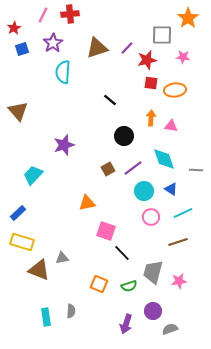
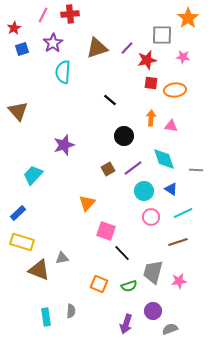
orange triangle at (87, 203): rotated 36 degrees counterclockwise
